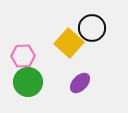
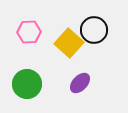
black circle: moved 2 px right, 2 px down
pink hexagon: moved 6 px right, 24 px up
green circle: moved 1 px left, 2 px down
